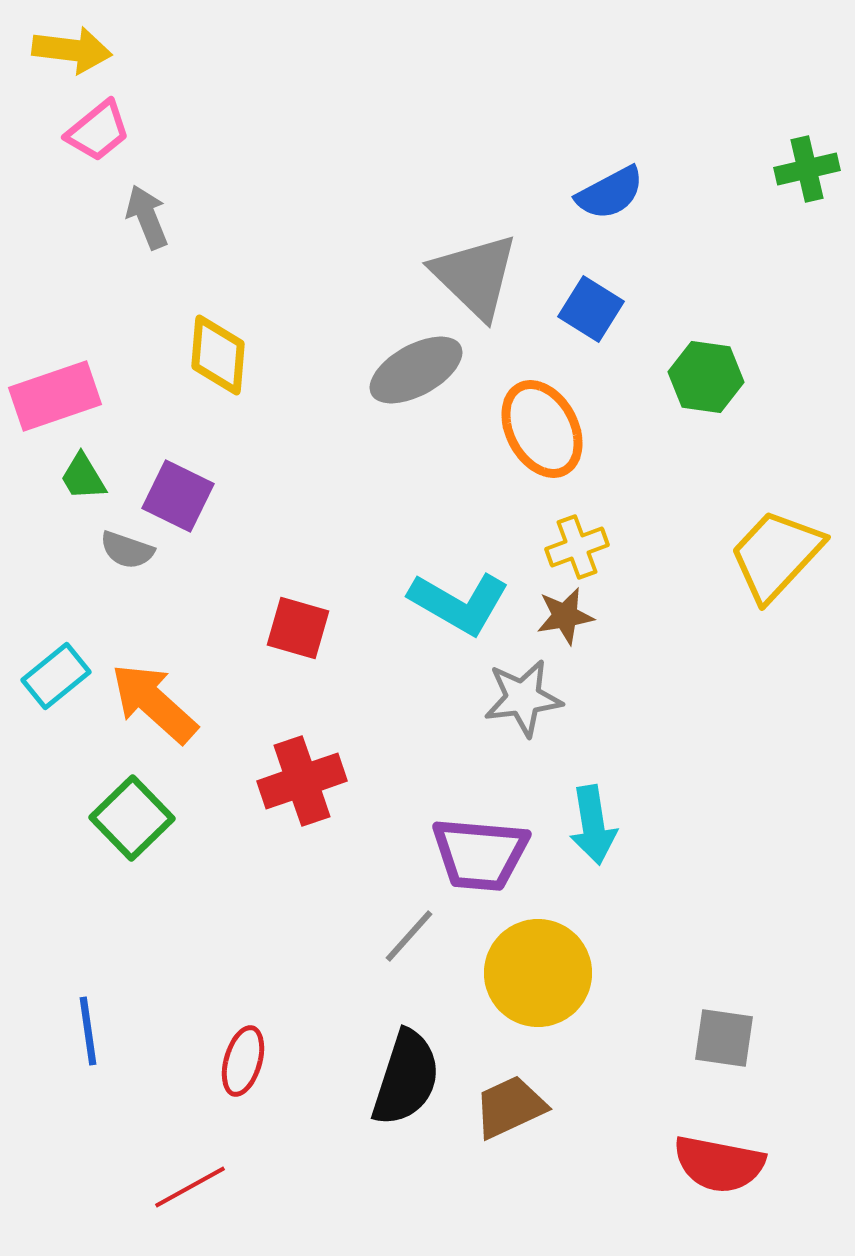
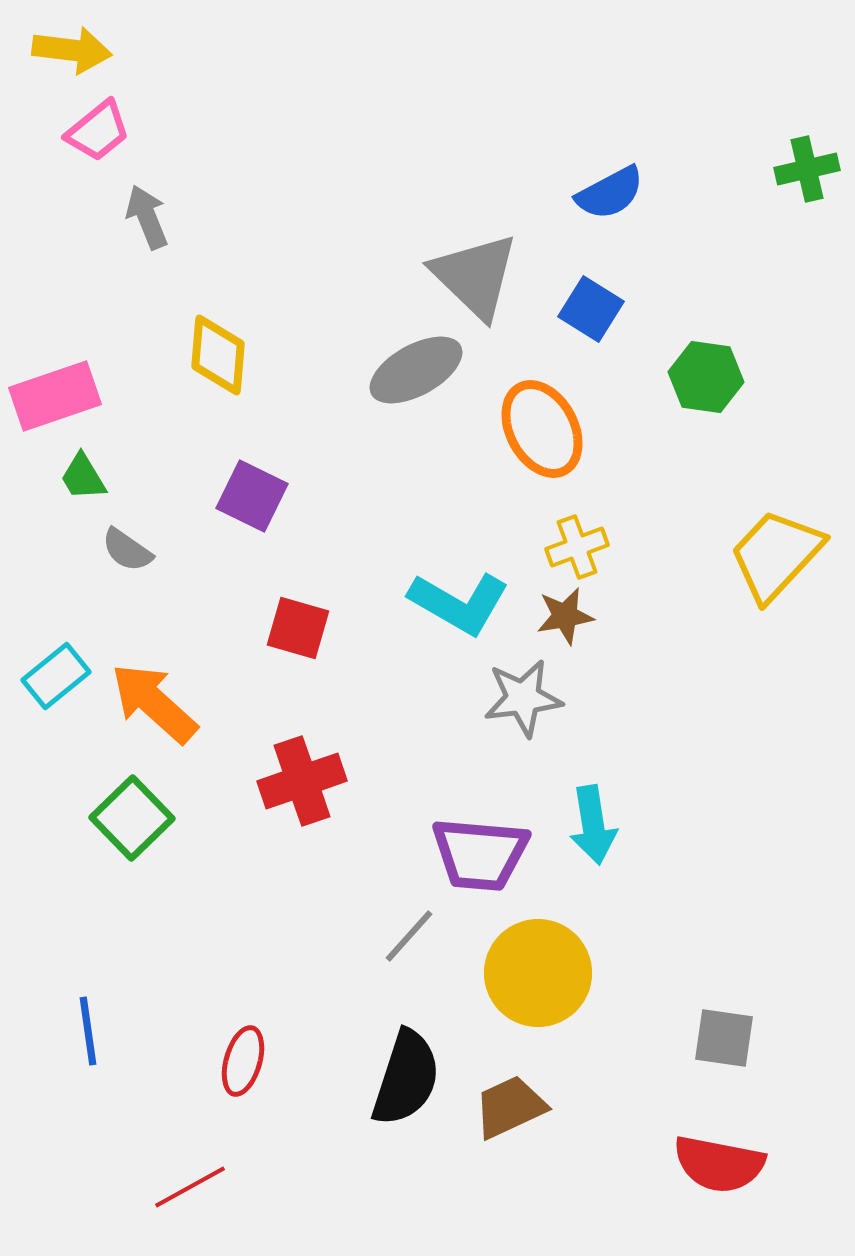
purple square: moved 74 px right
gray semicircle: rotated 16 degrees clockwise
